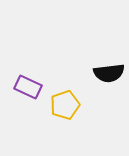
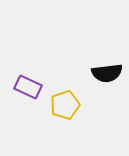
black semicircle: moved 2 px left
